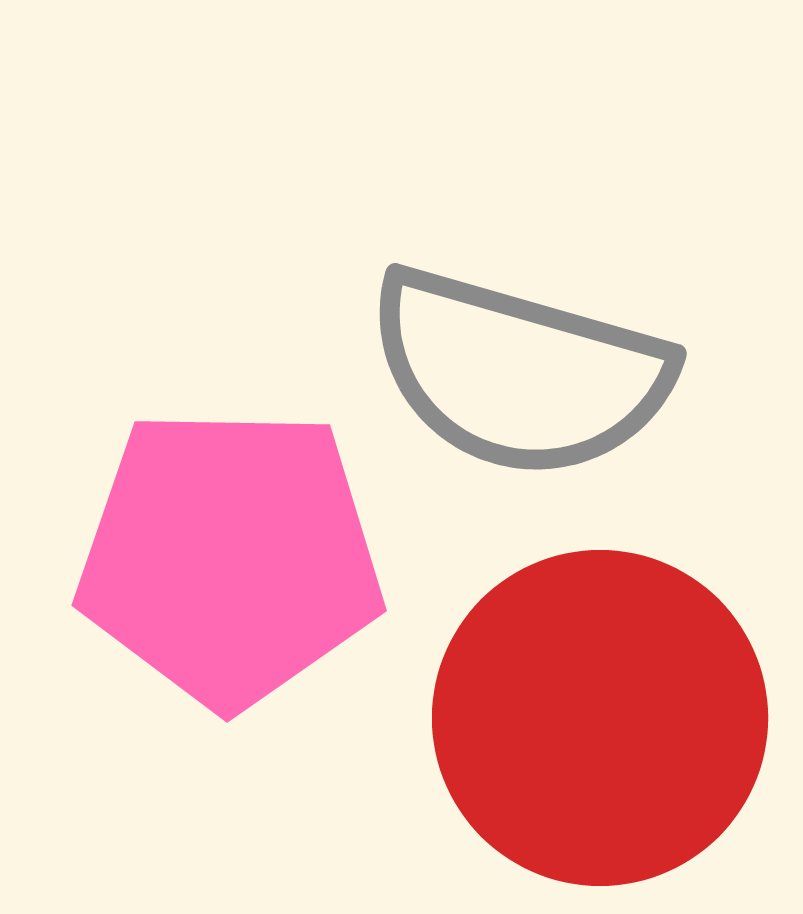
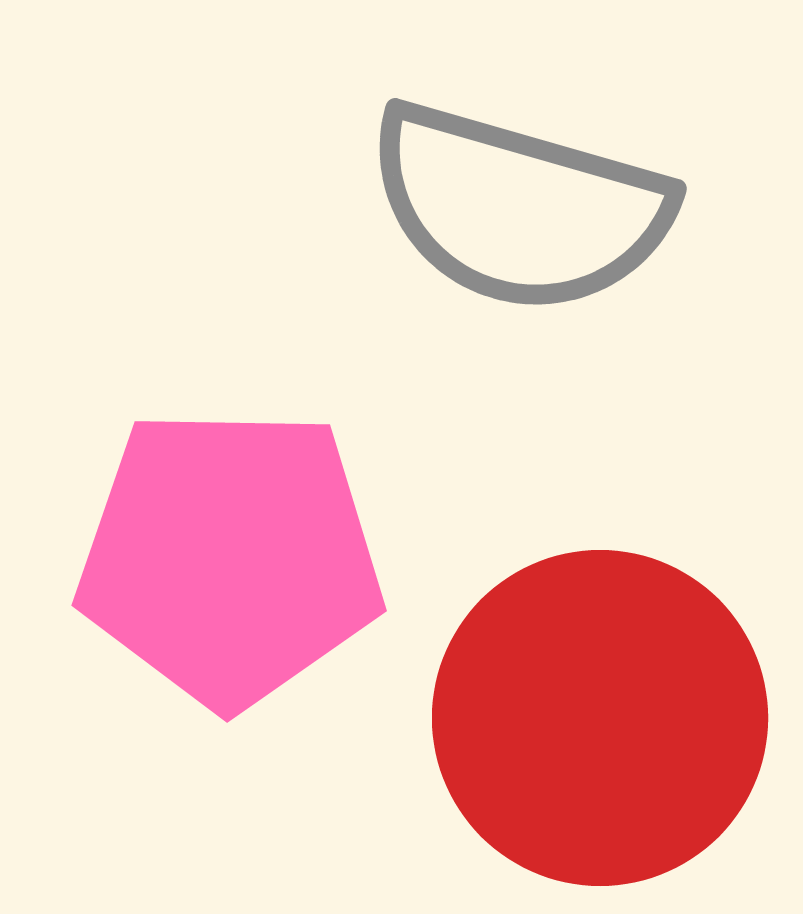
gray semicircle: moved 165 px up
